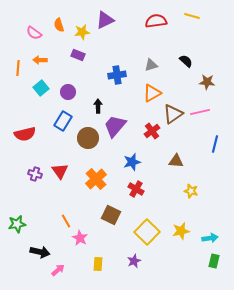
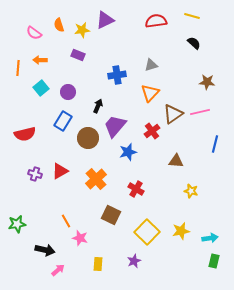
yellow star at (82, 32): moved 2 px up
black semicircle at (186, 61): moved 8 px right, 18 px up
orange triangle at (152, 93): moved 2 px left; rotated 18 degrees counterclockwise
black arrow at (98, 106): rotated 24 degrees clockwise
blue star at (132, 162): moved 4 px left, 10 px up
red triangle at (60, 171): rotated 36 degrees clockwise
pink star at (80, 238): rotated 14 degrees counterclockwise
black arrow at (40, 252): moved 5 px right, 2 px up
